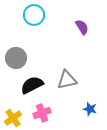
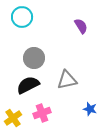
cyan circle: moved 12 px left, 2 px down
purple semicircle: moved 1 px left, 1 px up
gray circle: moved 18 px right
black semicircle: moved 4 px left
